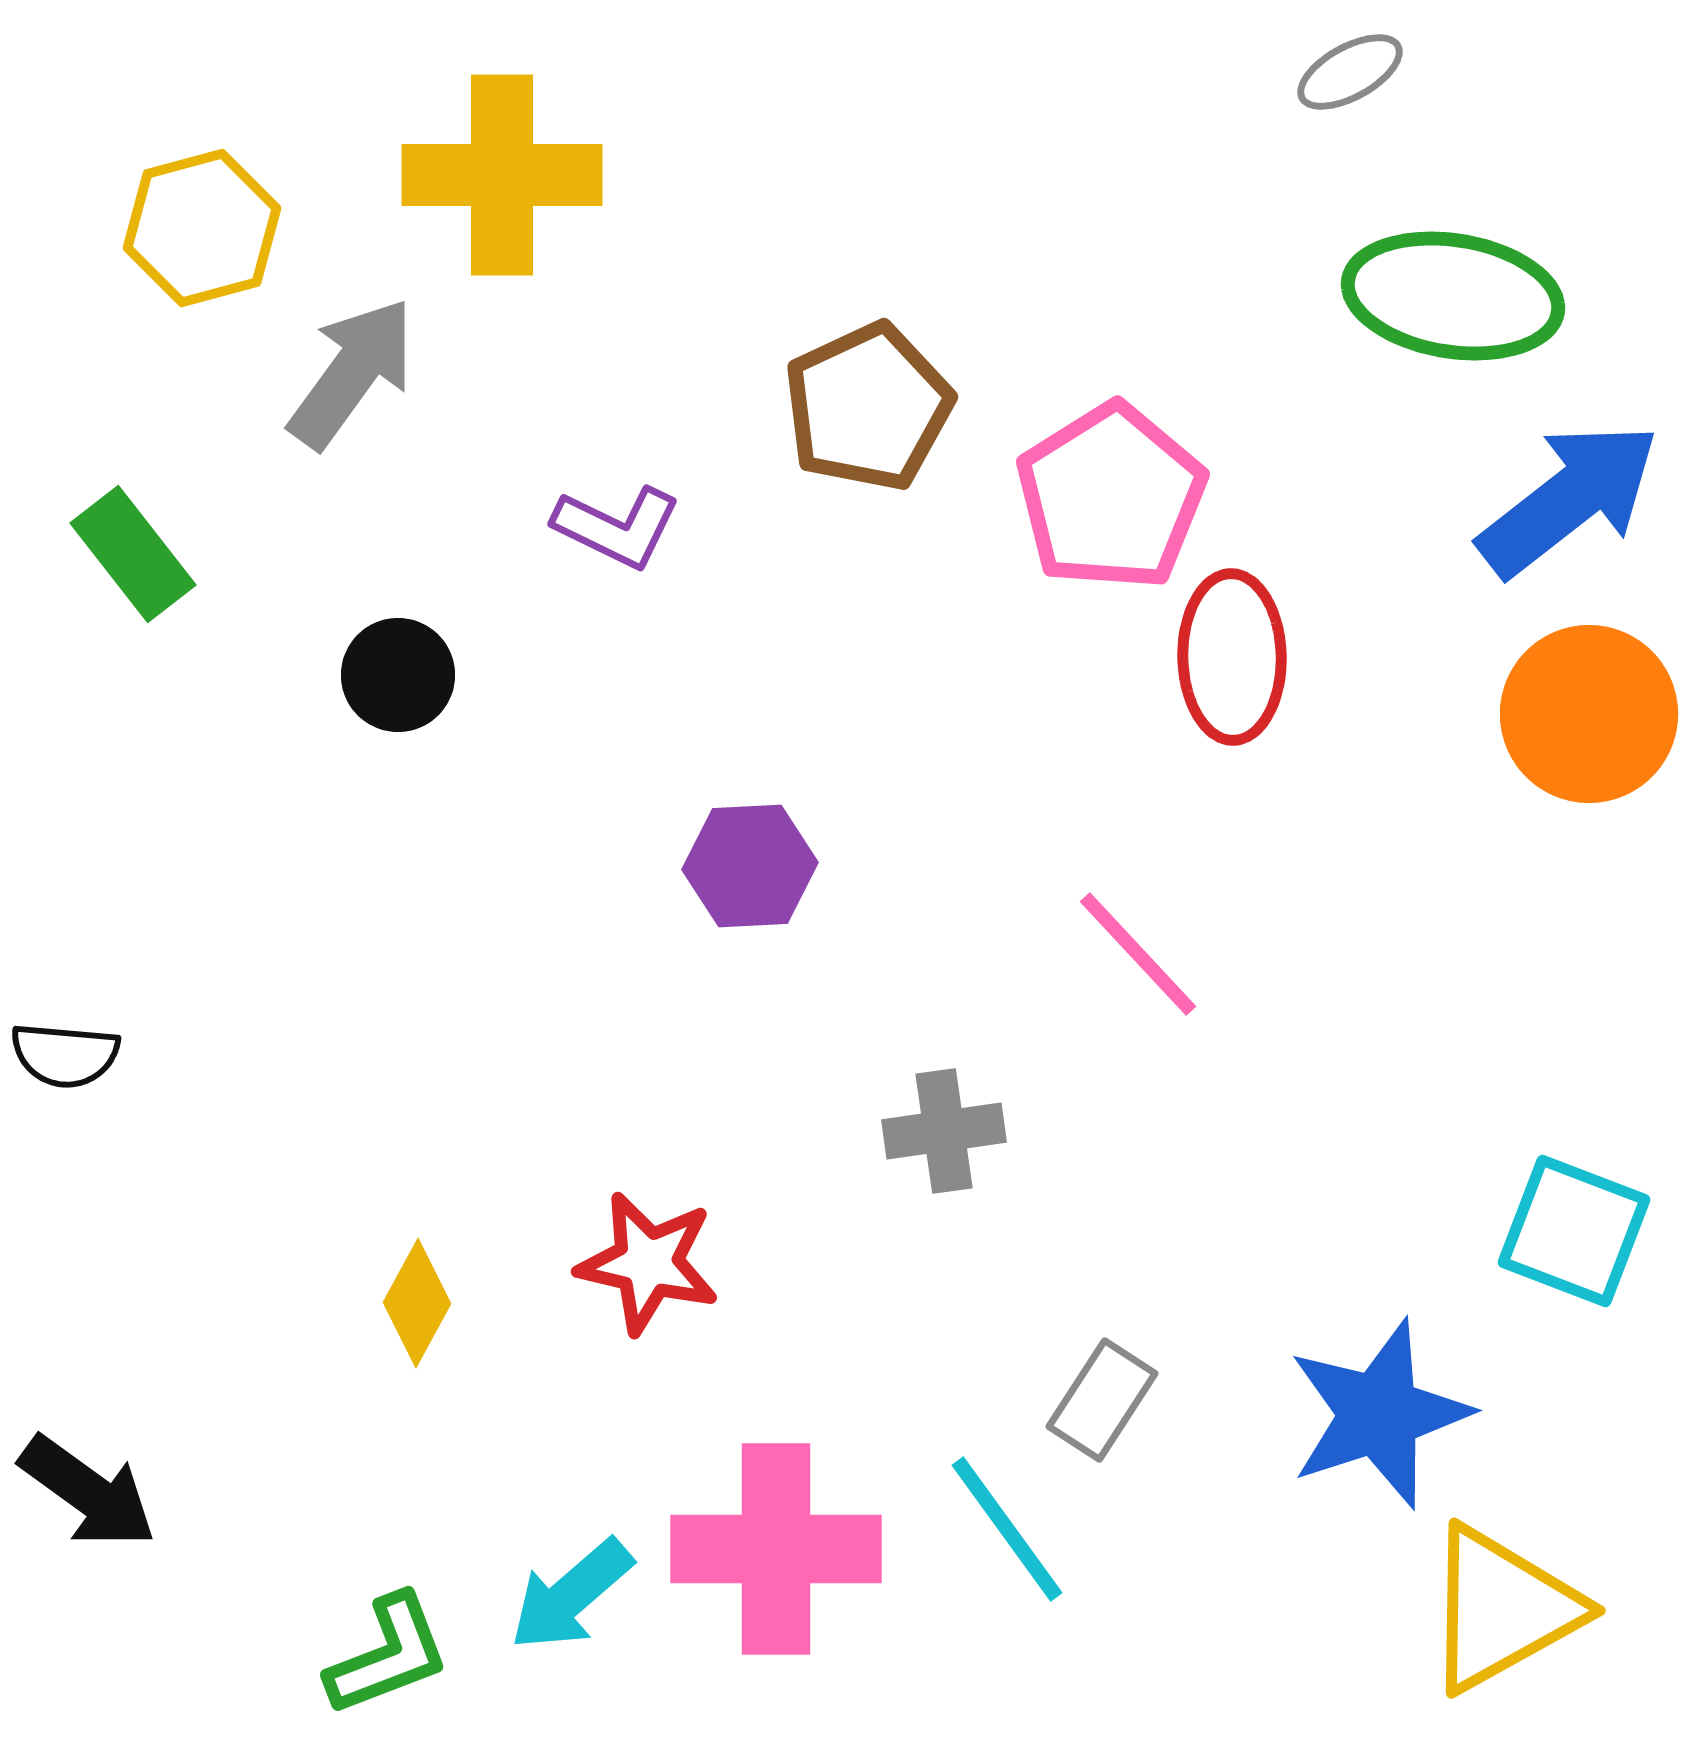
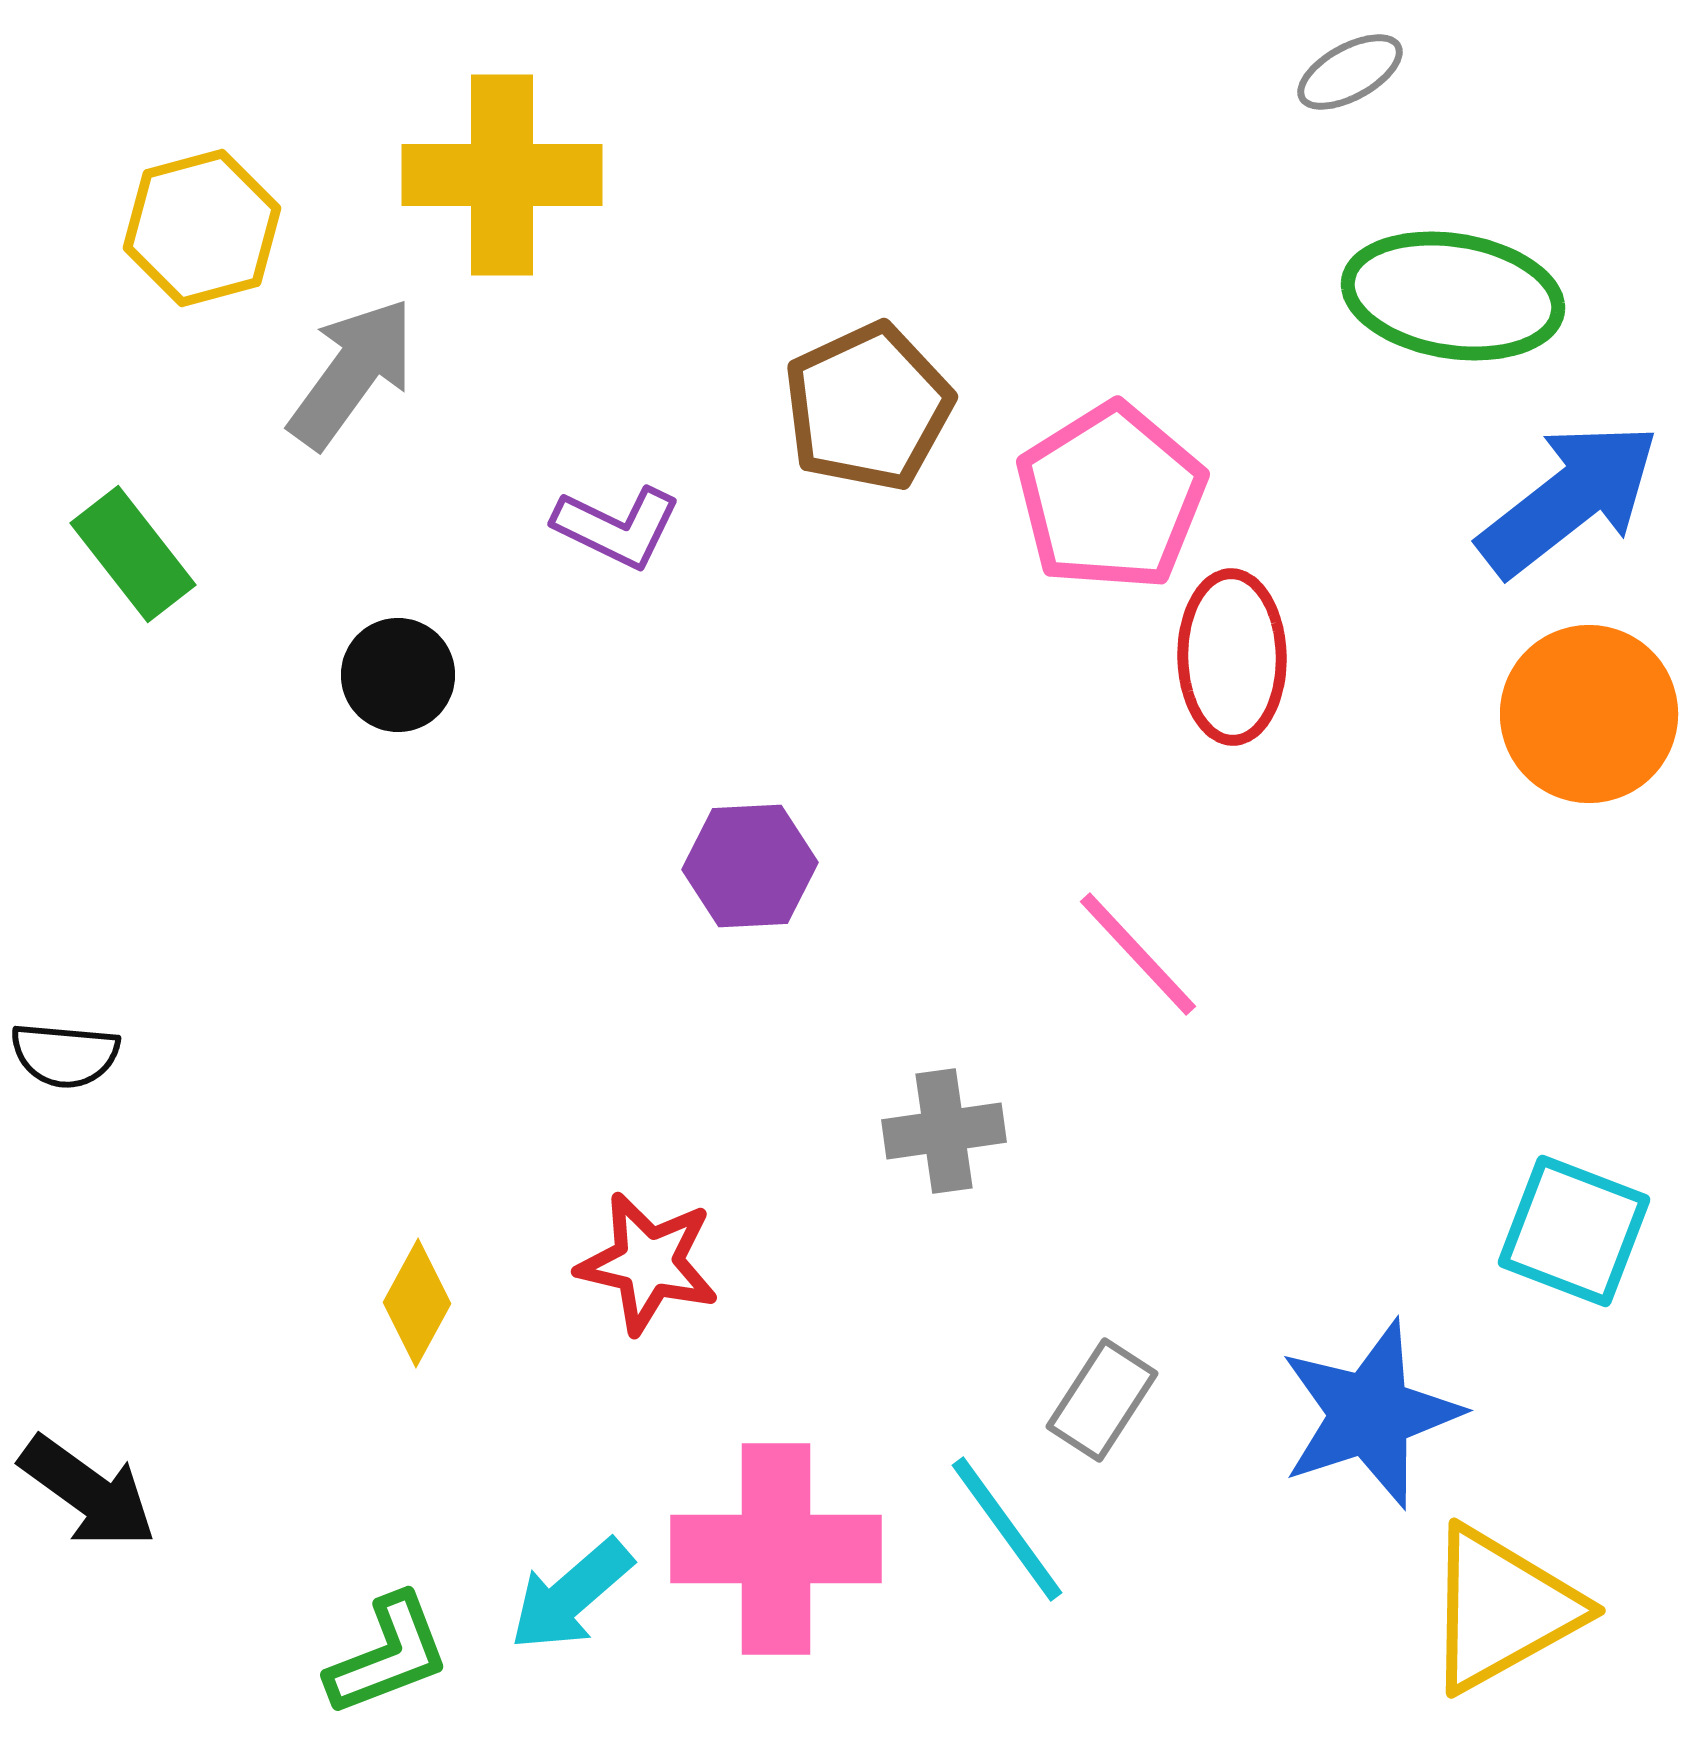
blue star: moved 9 px left
